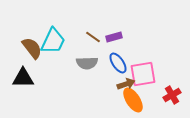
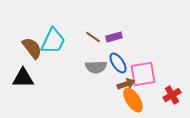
gray semicircle: moved 9 px right, 4 px down
